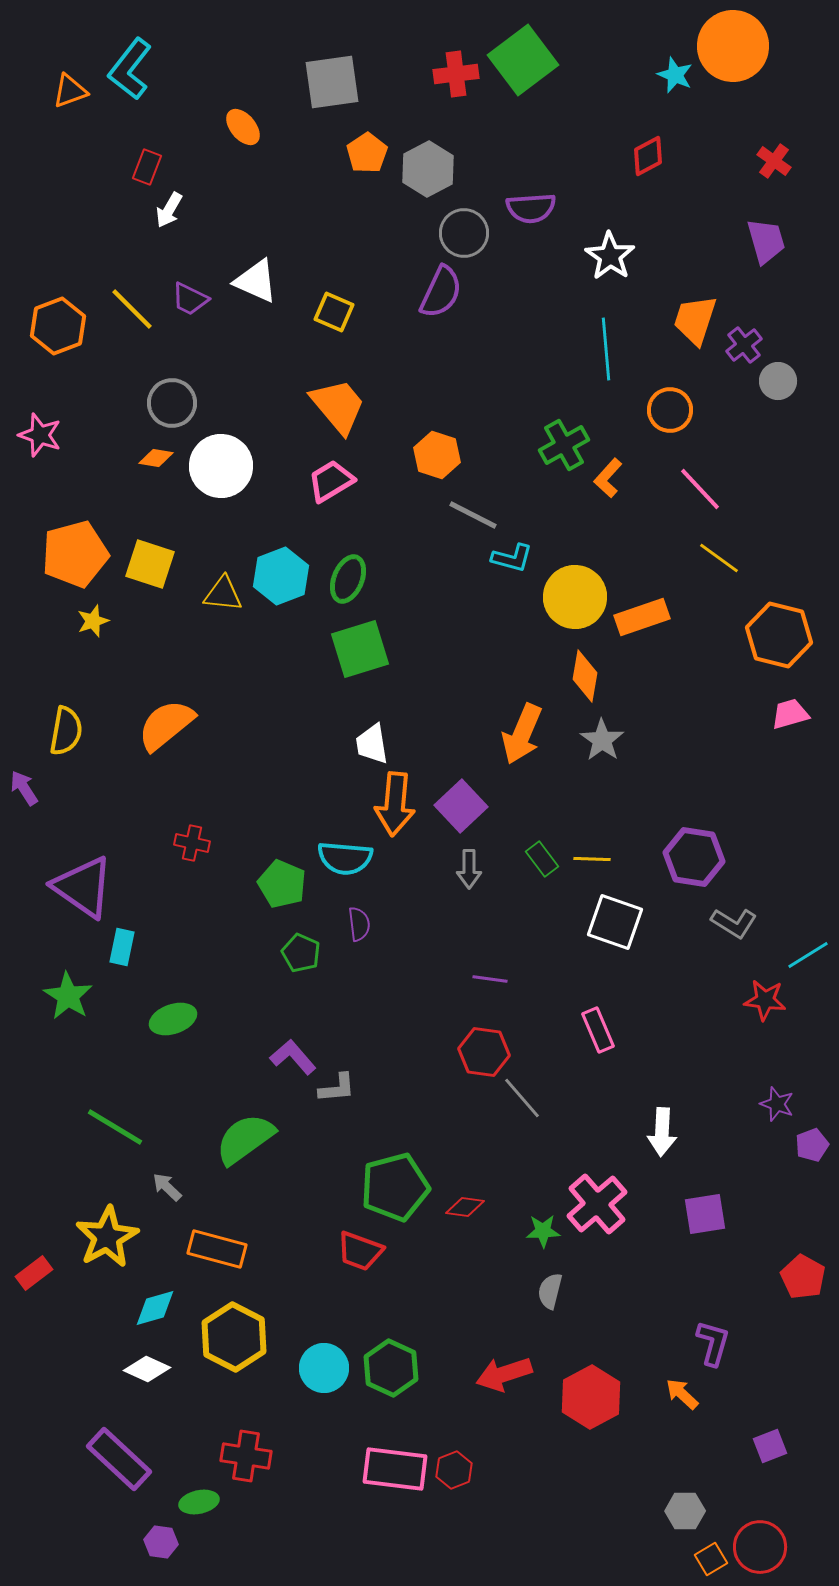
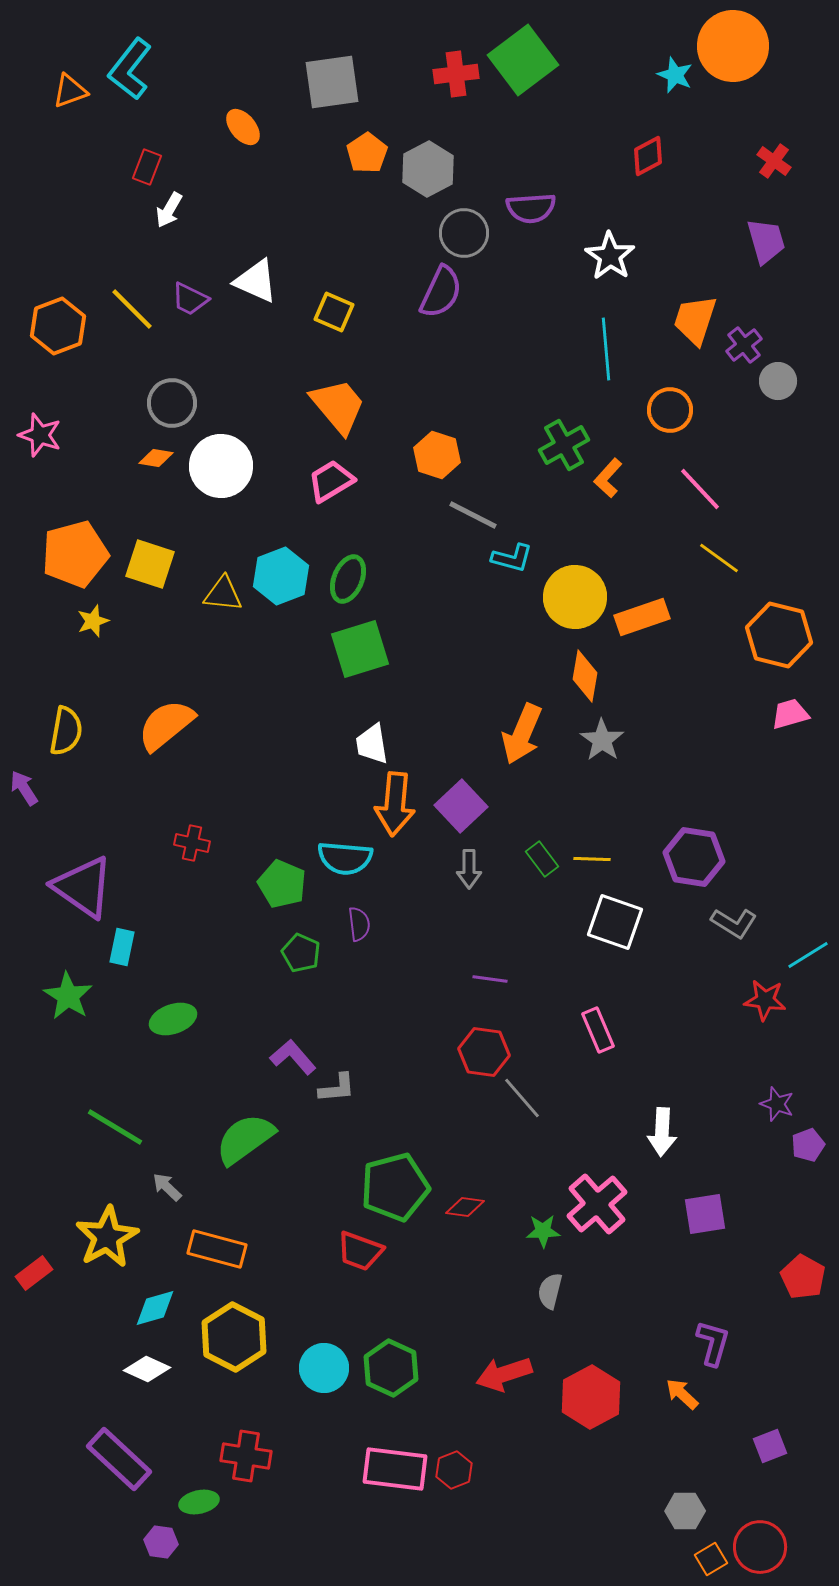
purple pentagon at (812, 1145): moved 4 px left
